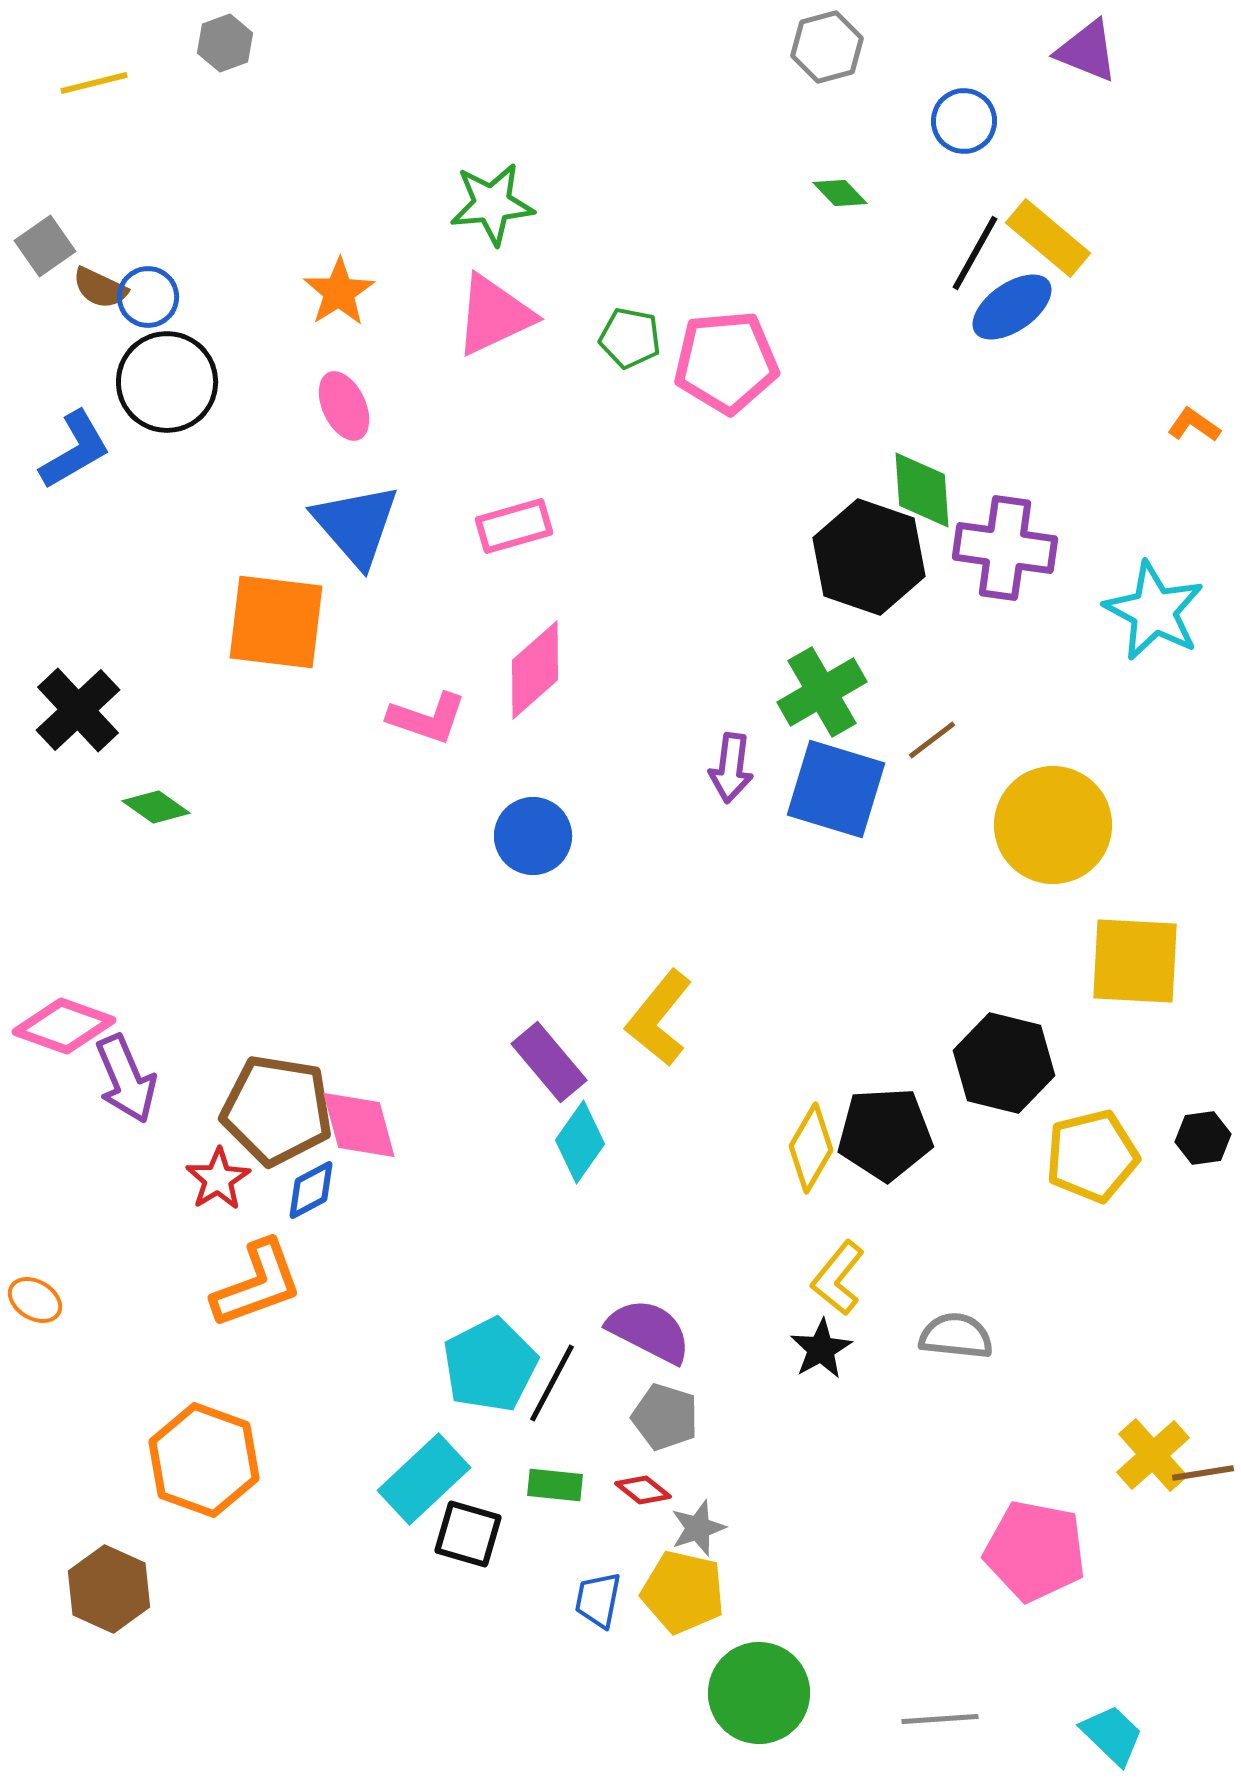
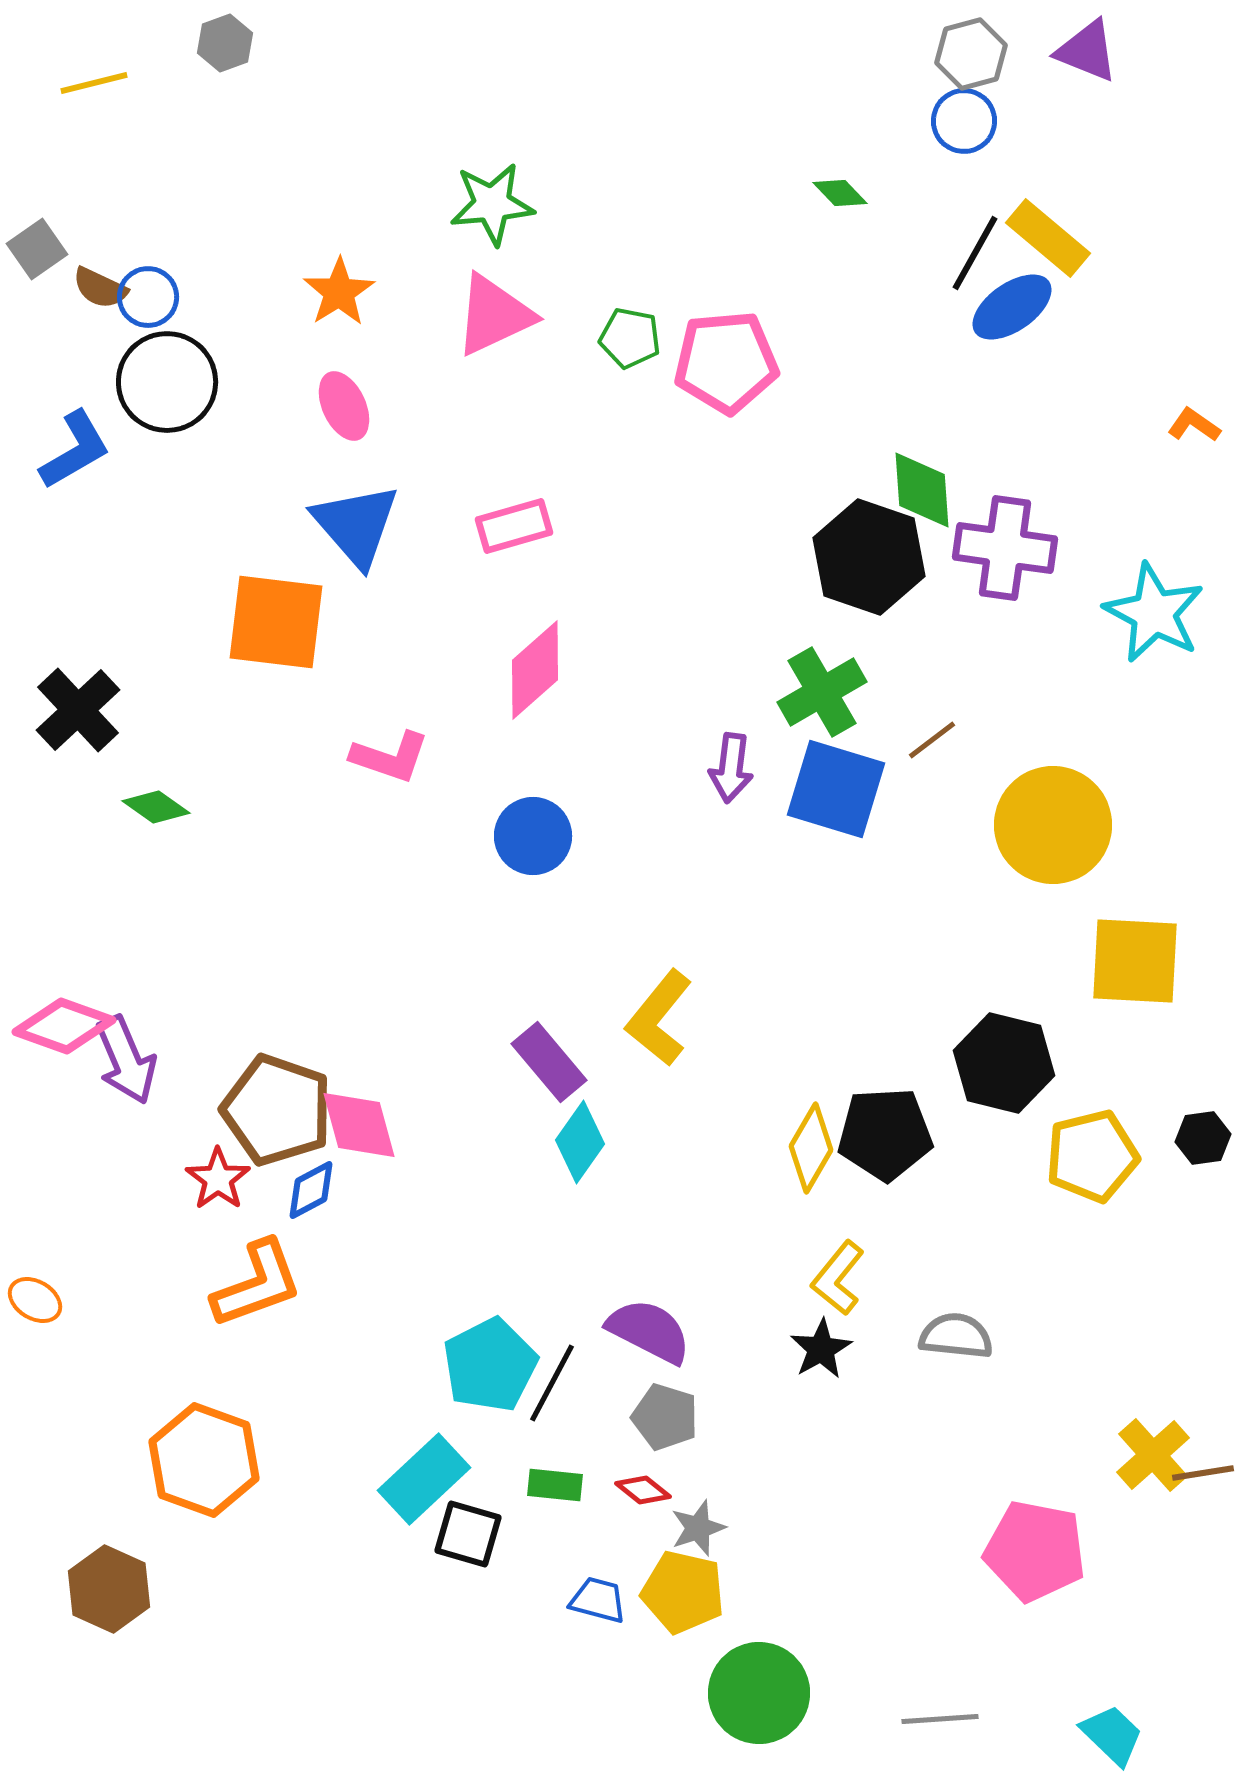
gray hexagon at (827, 47): moved 144 px right, 7 px down
gray square at (45, 246): moved 8 px left, 3 px down
cyan star at (1154, 611): moved 2 px down
pink L-shape at (427, 718): moved 37 px left, 39 px down
purple arrow at (126, 1079): moved 19 px up
brown pentagon at (277, 1110): rotated 10 degrees clockwise
red star at (218, 1179): rotated 4 degrees counterclockwise
blue trapezoid at (598, 1600): rotated 94 degrees clockwise
